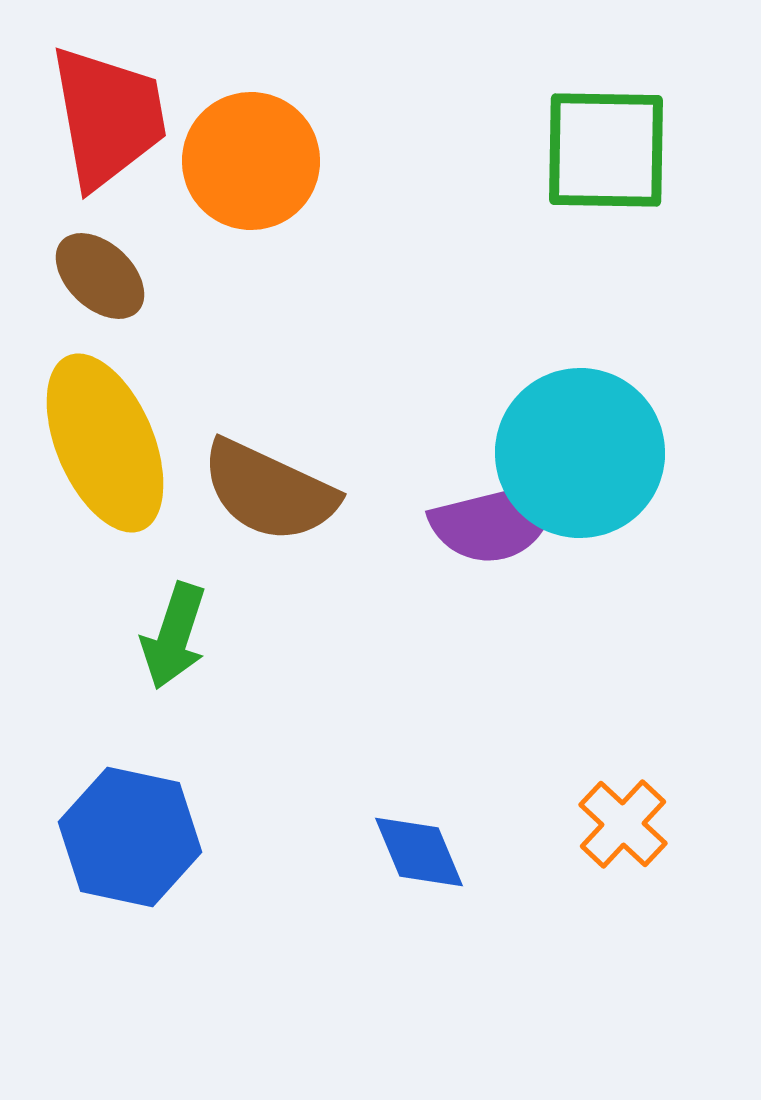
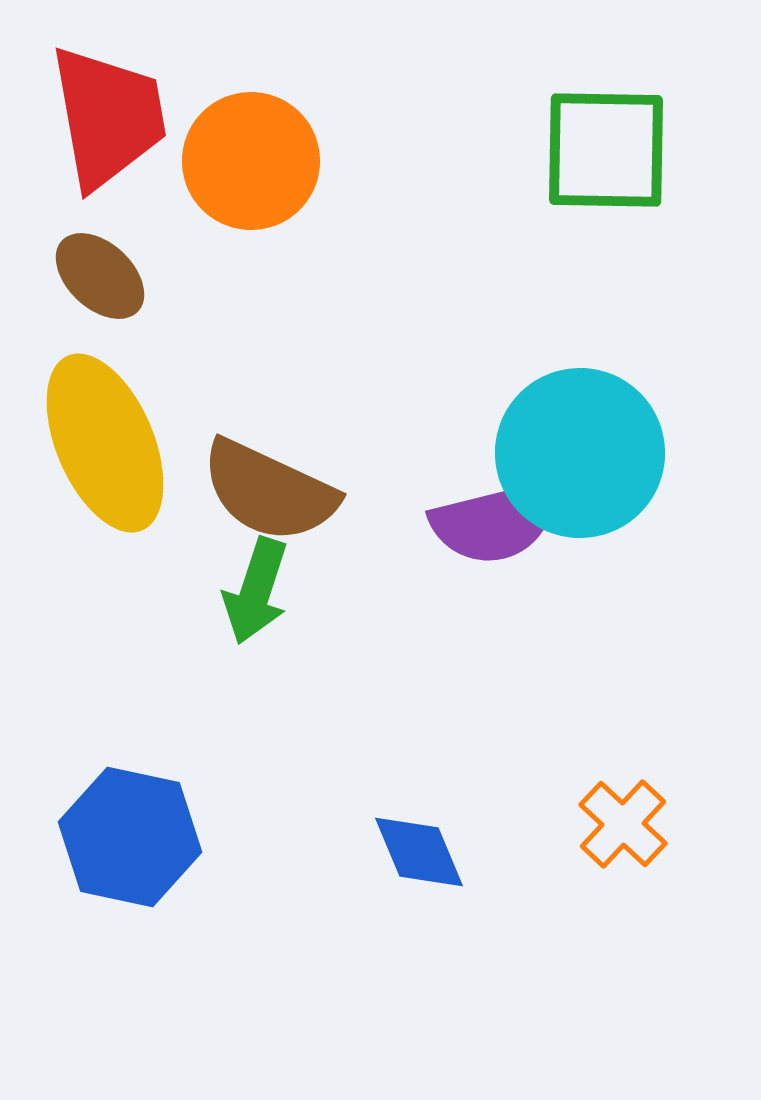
green arrow: moved 82 px right, 45 px up
